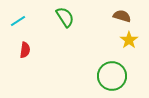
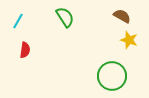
brown semicircle: rotated 12 degrees clockwise
cyan line: rotated 28 degrees counterclockwise
yellow star: rotated 18 degrees counterclockwise
